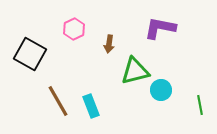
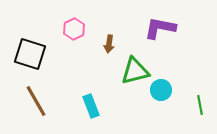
black square: rotated 12 degrees counterclockwise
brown line: moved 22 px left
